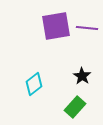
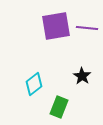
green rectangle: moved 16 px left; rotated 20 degrees counterclockwise
